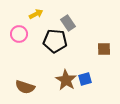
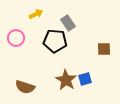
pink circle: moved 3 px left, 4 px down
